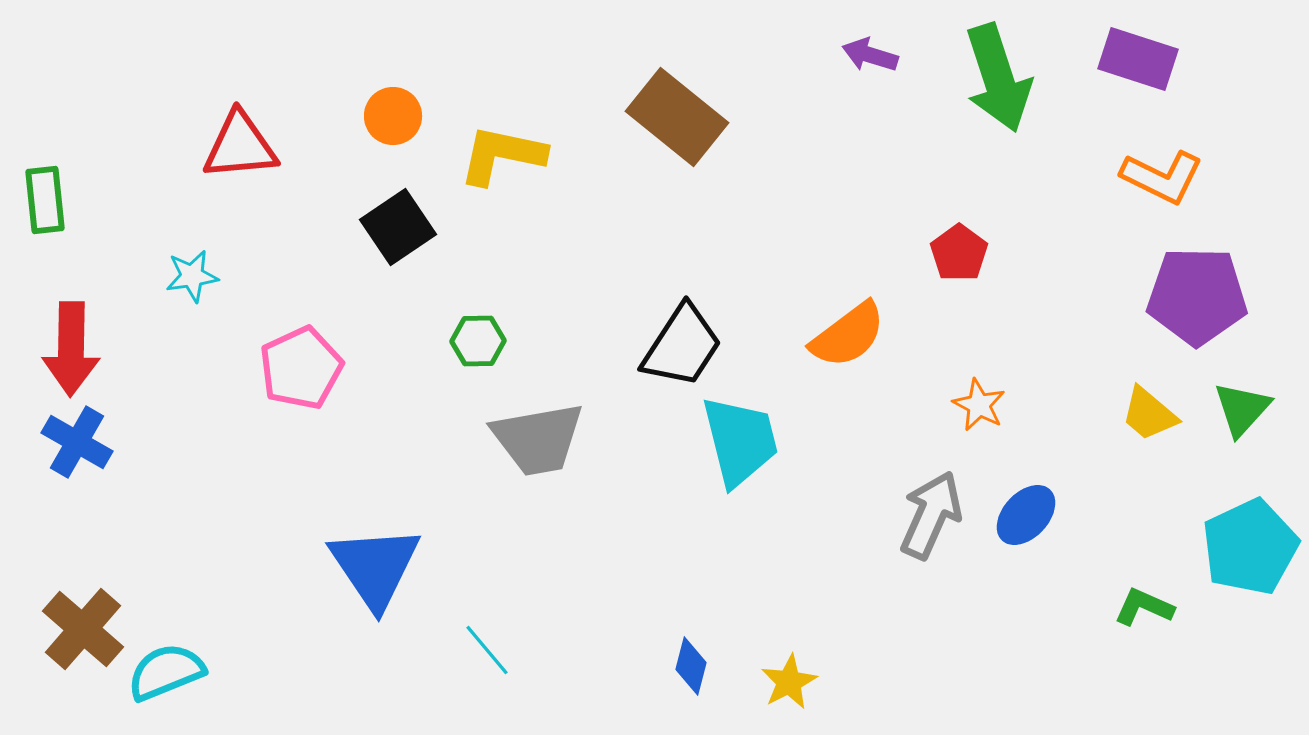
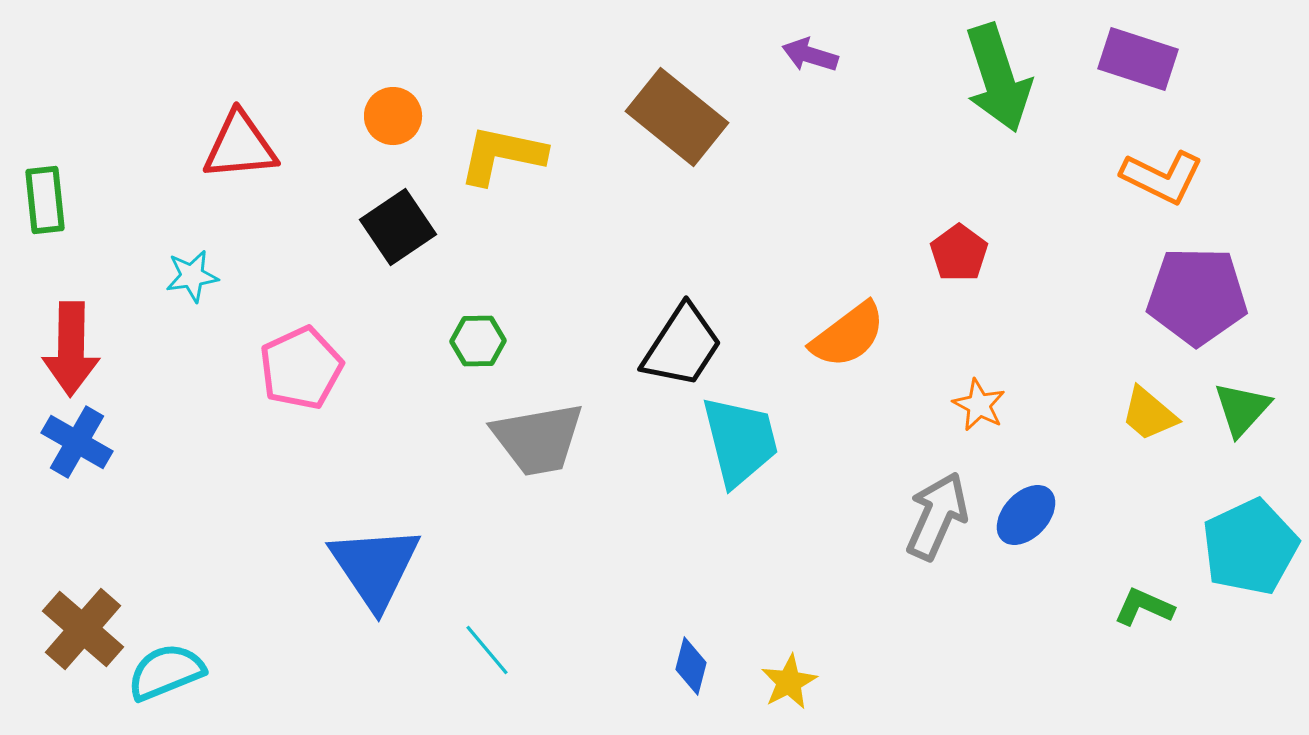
purple arrow: moved 60 px left
gray arrow: moved 6 px right, 1 px down
